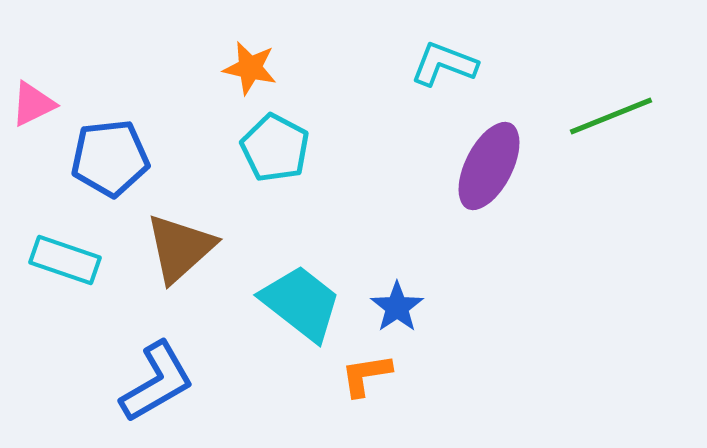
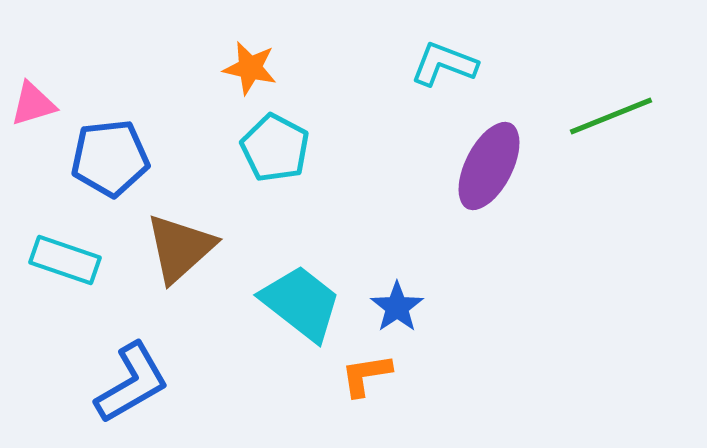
pink triangle: rotated 9 degrees clockwise
blue L-shape: moved 25 px left, 1 px down
